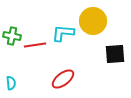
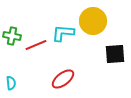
red line: moved 1 px right; rotated 15 degrees counterclockwise
